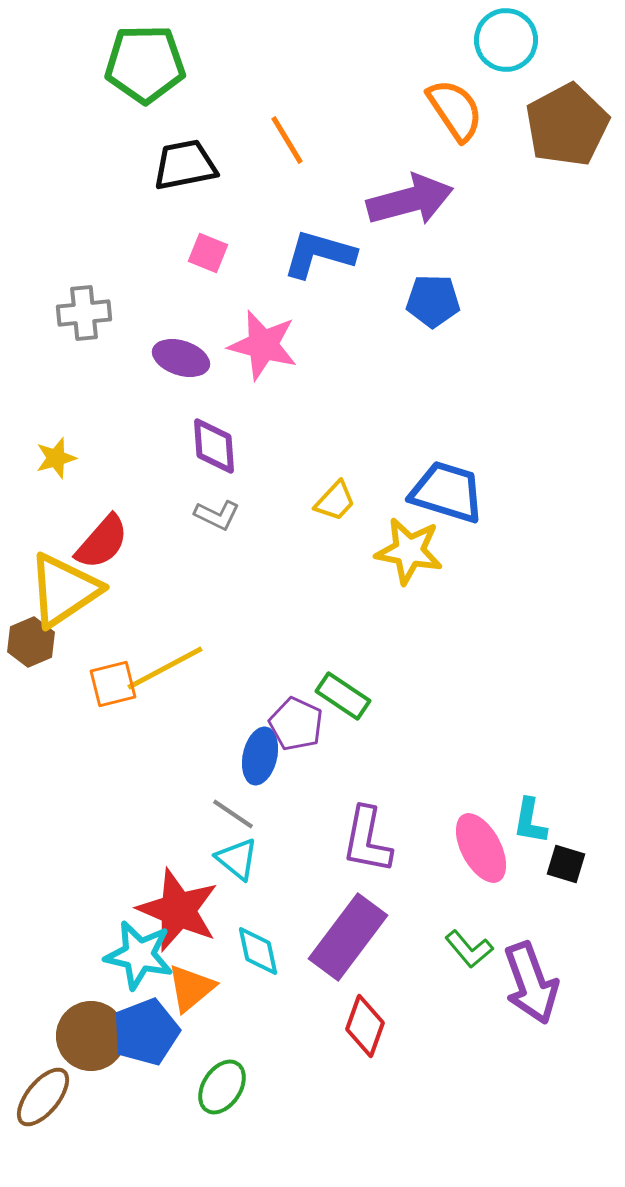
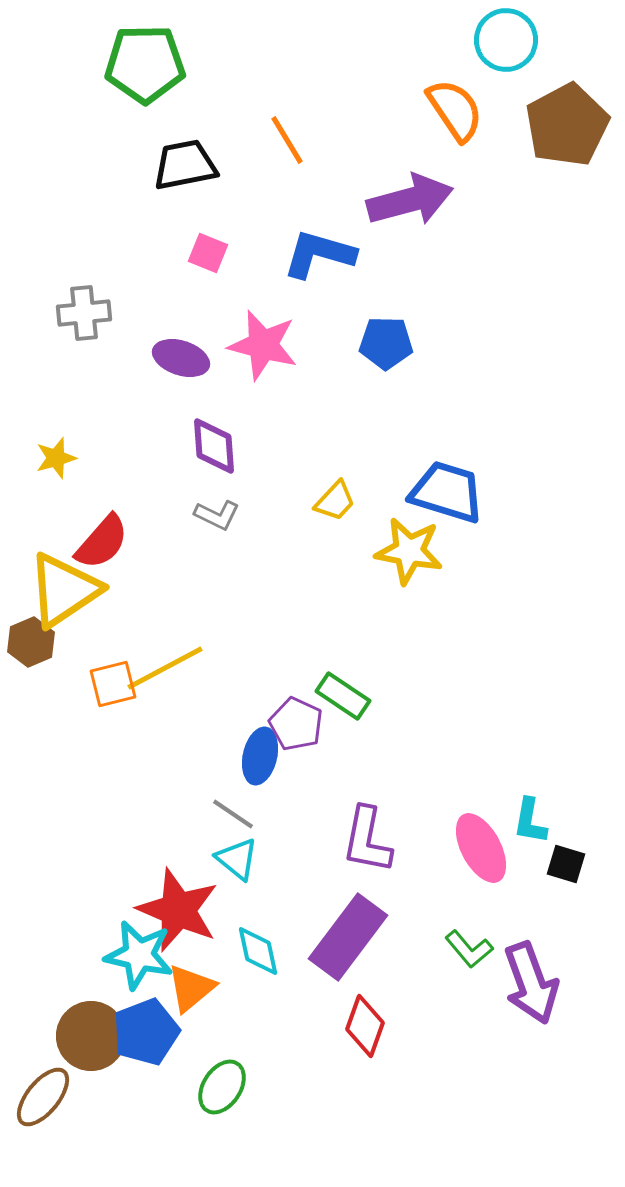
blue pentagon at (433, 301): moved 47 px left, 42 px down
